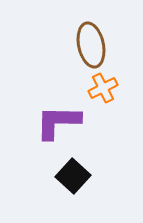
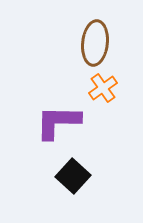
brown ellipse: moved 4 px right, 2 px up; rotated 18 degrees clockwise
orange cross: rotated 8 degrees counterclockwise
